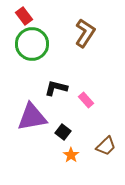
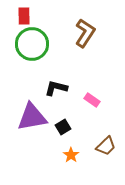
red rectangle: rotated 36 degrees clockwise
pink rectangle: moved 6 px right; rotated 14 degrees counterclockwise
black square: moved 5 px up; rotated 21 degrees clockwise
